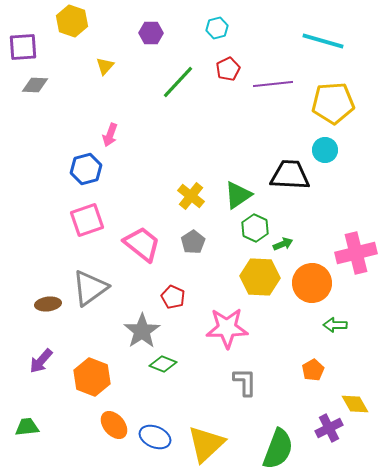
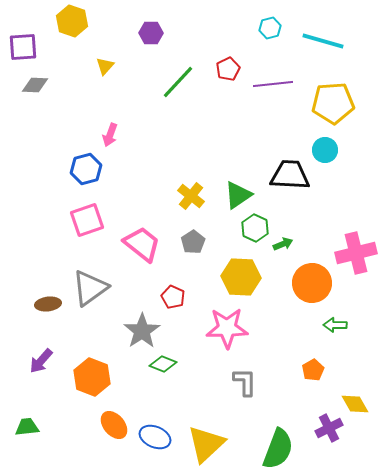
cyan hexagon at (217, 28): moved 53 px right
yellow hexagon at (260, 277): moved 19 px left
